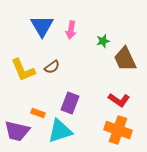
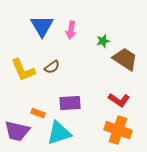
brown trapezoid: rotated 148 degrees clockwise
purple rectangle: rotated 65 degrees clockwise
cyan triangle: moved 1 px left, 2 px down
